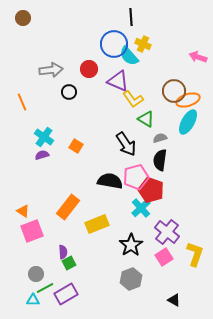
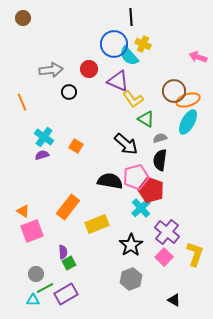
black arrow at (126, 144): rotated 15 degrees counterclockwise
pink square at (164, 257): rotated 12 degrees counterclockwise
